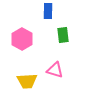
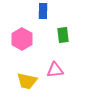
blue rectangle: moved 5 px left
pink triangle: rotated 24 degrees counterclockwise
yellow trapezoid: rotated 15 degrees clockwise
